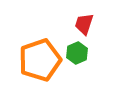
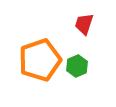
green hexagon: moved 13 px down
